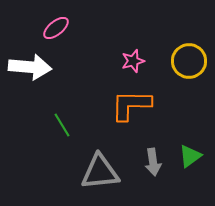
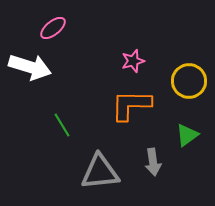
pink ellipse: moved 3 px left
yellow circle: moved 20 px down
white arrow: rotated 12 degrees clockwise
green triangle: moved 3 px left, 21 px up
